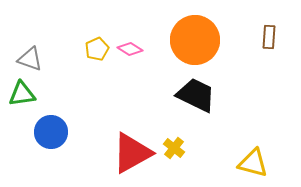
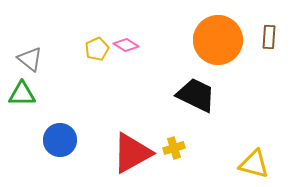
orange circle: moved 23 px right
pink diamond: moved 4 px left, 4 px up
gray triangle: rotated 20 degrees clockwise
green triangle: rotated 8 degrees clockwise
blue circle: moved 9 px right, 8 px down
yellow cross: rotated 35 degrees clockwise
yellow triangle: moved 1 px right, 1 px down
